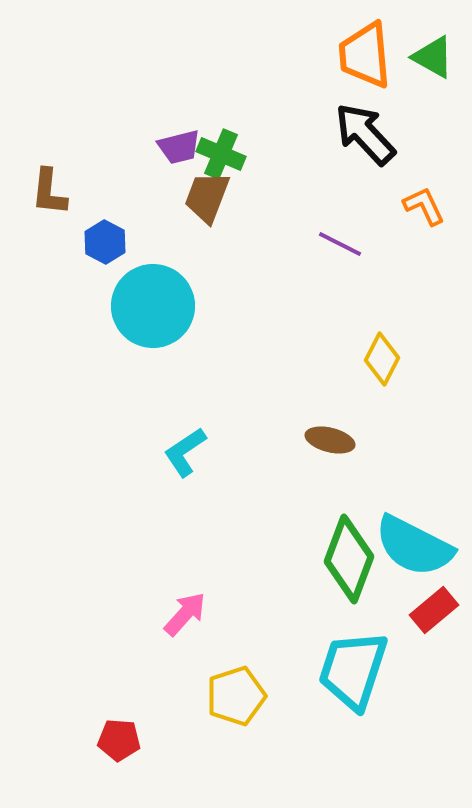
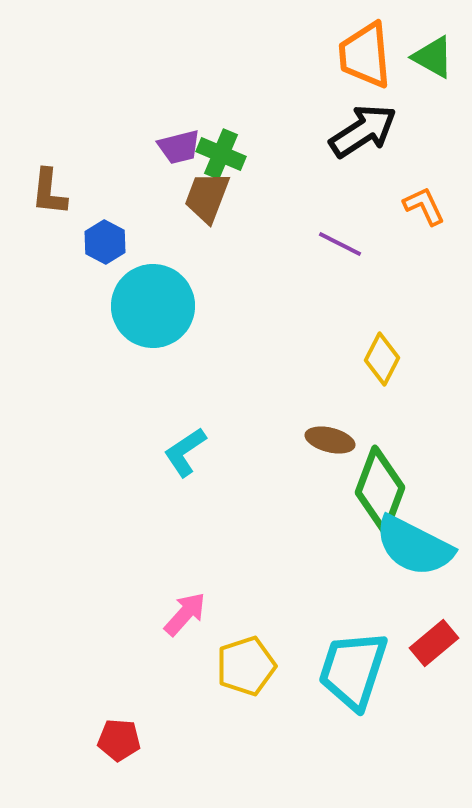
black arrow: moved 2 px left, 3 px up; rotated 100 degrees clockwise
green diamond: moved 31 px right, 69 px up
red rectangle: moved 33 px down
yellow pentagon: moved 10 px right, 30 px up
